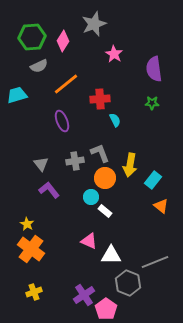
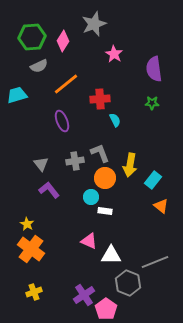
white rectangle: rotated 32 degrees counterclockwise
